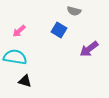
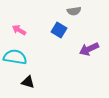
gray semicircle: rotated 24 degrees counterclockwise
pink arrow: moved 1 px up; rotated 72 degrees clockwise
purple arrow: rotated 12 degrees clockwise
black triangle: moved 3 px right, 1 px down
